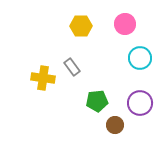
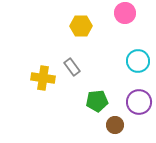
pink circle: moved 11 px up
cyan circle: moved 2 px left, 3 px down
purple circle: moved 1 px left, 1 px up
